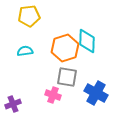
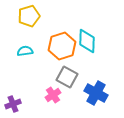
yellow pentagon: rotated 10 degrees counterclockwise
orange hexagon: moved 3 px left, 2 px up
gray square: rotated 20 degrees clockwise
pink cross: rotated 35 degrees clockwise
